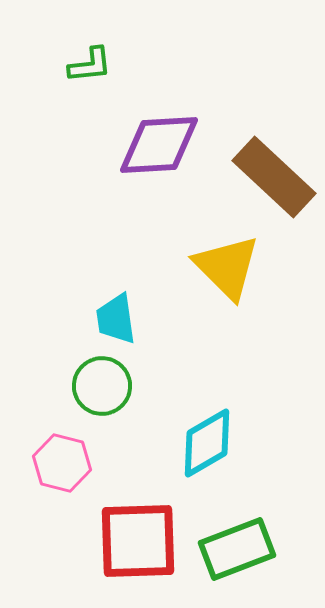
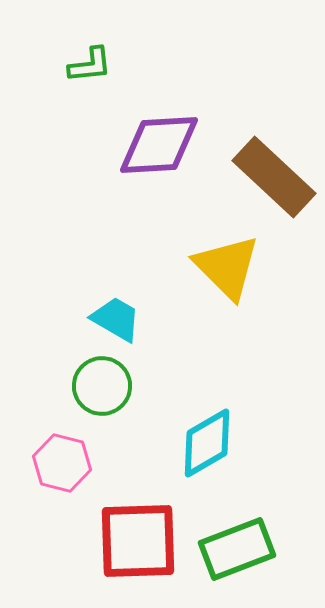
cyan trapezoid: rotated 128 degrees clockwise
